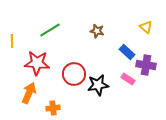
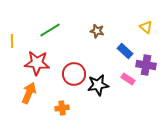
blue rectangle: moved 2 px left, 1 px up
orange cross: moved 9 px right
